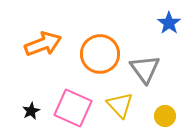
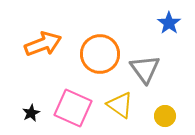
yellow triangle: rotated 12 degrees counterclockwise
black star: moved 2 px down
